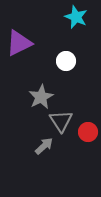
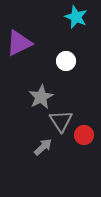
red circle: moved 4 px left, 3 px down
gray arrow: moved 1 px left, 1 px down
